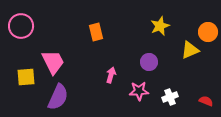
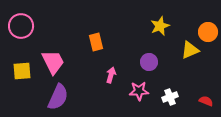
orange rectangle: moved 10 px down
yellow square: moved 4 px left, 6 px up
